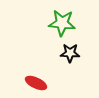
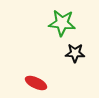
black star: moved 5 px right
